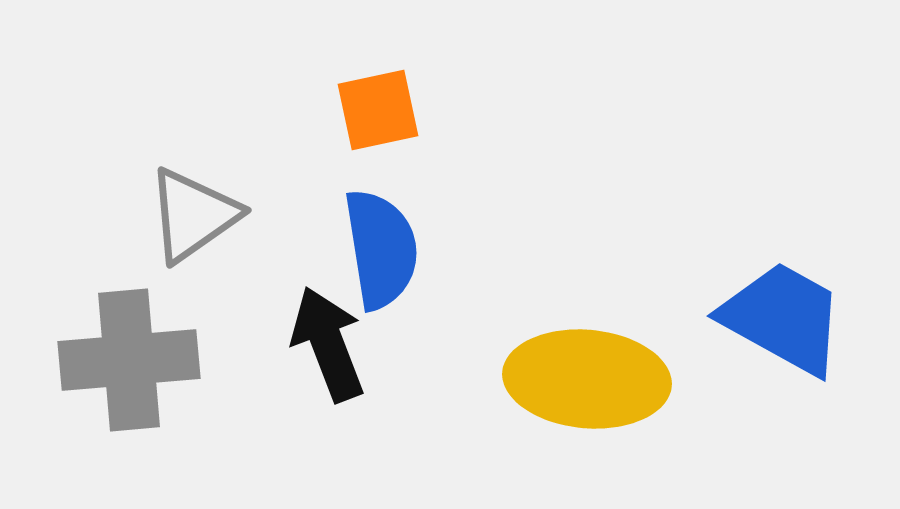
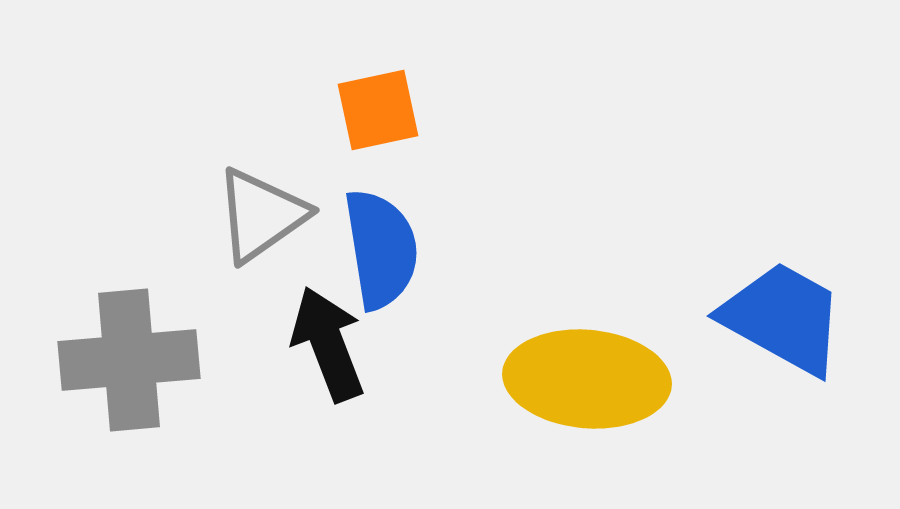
gray triangle: moved 68 px right
